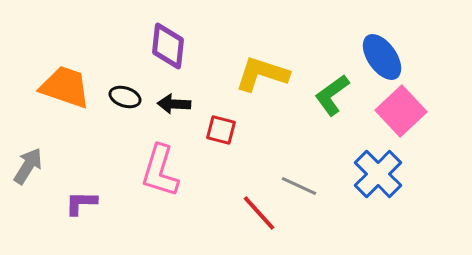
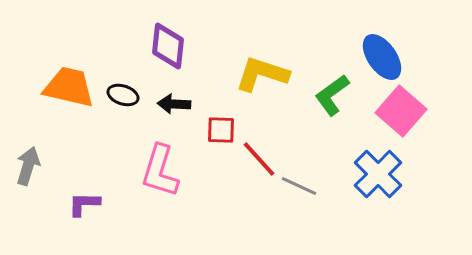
orange trapezoid: moved 4 px right; rotated 6 degrees counterclockwise
black ellipse: moved 2 px left, 2 px up
pink square: rotated 6 degrees counterclockwise
red square: rotated 12 degrees counterclockwise
gray arrow: rotated 15 degrees counterclockwise
purple L-shape: moved 3 px right, 1 px down
red line: moved 54 px up
